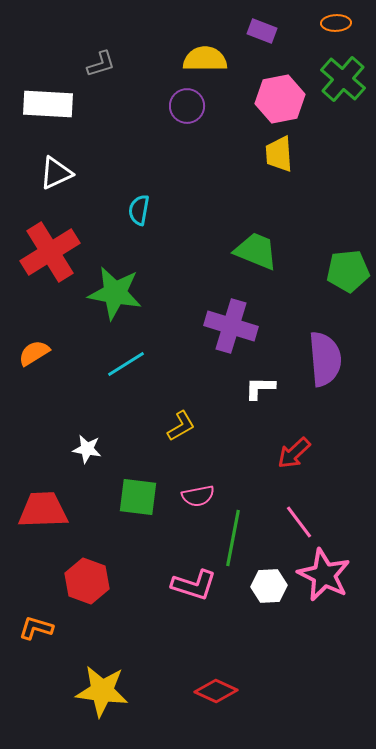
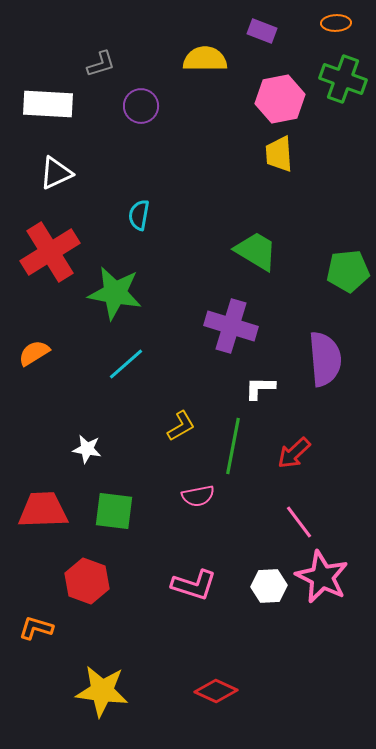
green cross: rotated 21 degrees counterclockwise
purple circle: moved 46 px left
cyan semicircle: moved 5 px down
green trapezoid: rotated 9 degrees clockwise
cyan line: rotated 9 degrees counterclockwise
green square: moved 24 px left, 14 px down
green line: moved 92 px up
pink star: moved 2 px left, 2 px down
